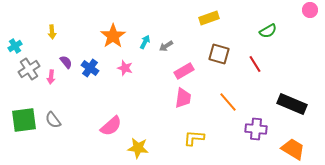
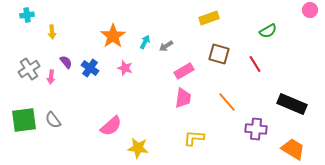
cyan cross: moved 12 px right, 31 px up; rotated 24 degrees clockwise
orange line: moved 1 px left
